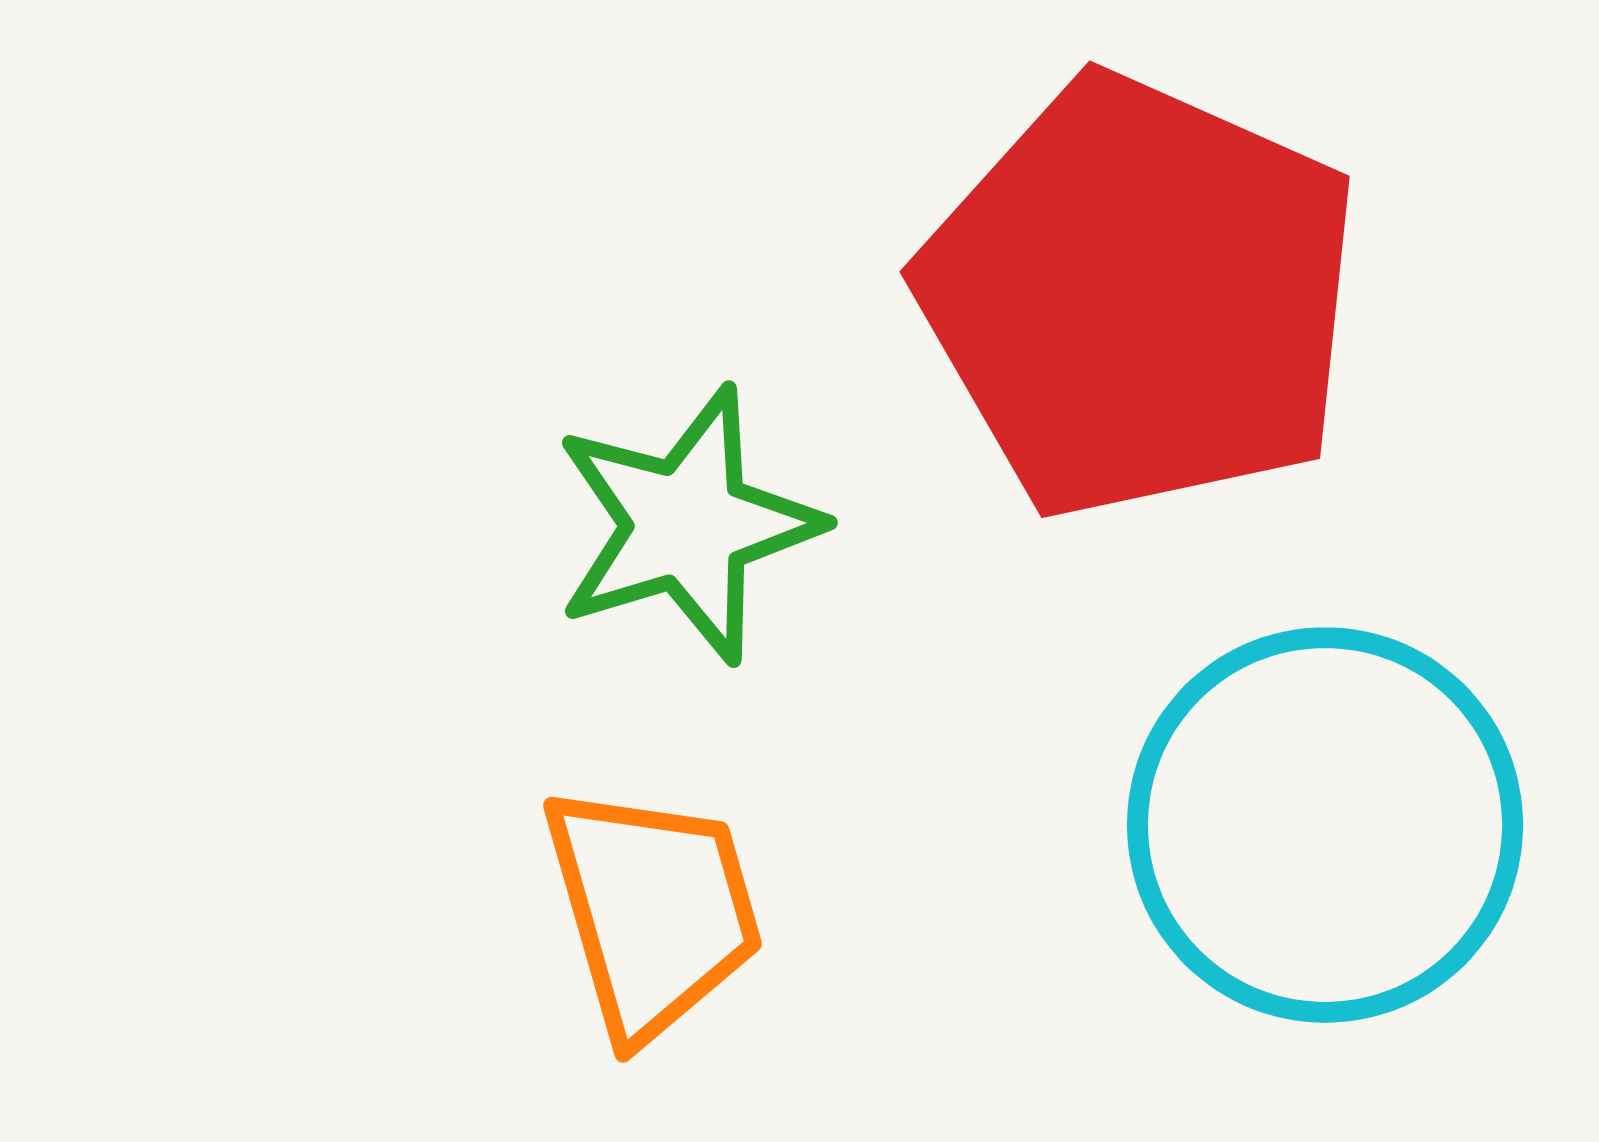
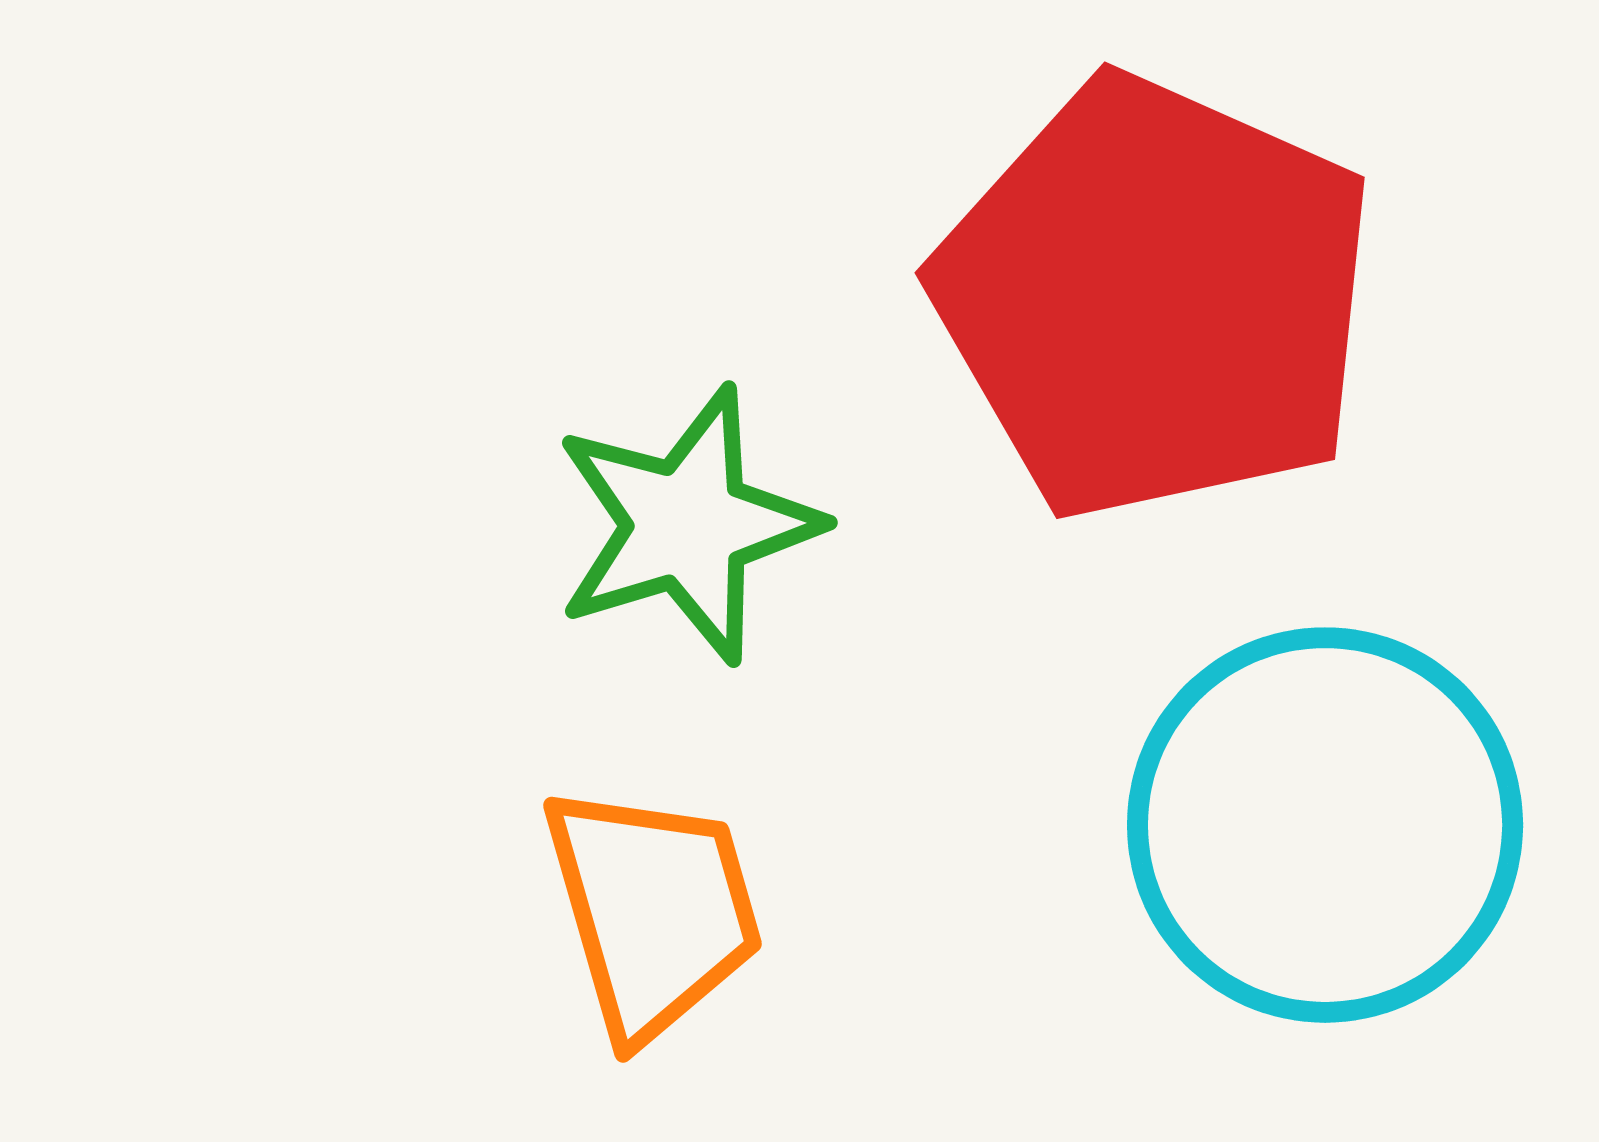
red pentagon: moved 15 px right, 1 px down
